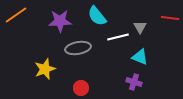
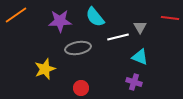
cyan semicircle: moved 2 px left, 1 px down
